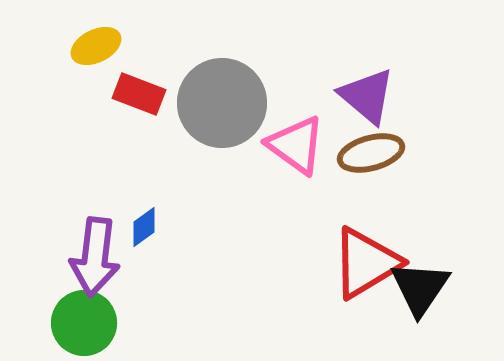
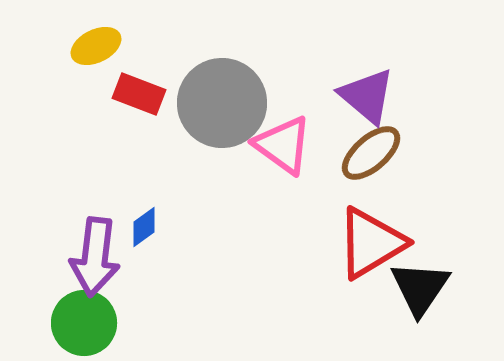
pink triangle: moved 13 px left
brown ellipse: rotated 26 degrees counterclockwise
red triangle: moved 5 px right, 20 px up
